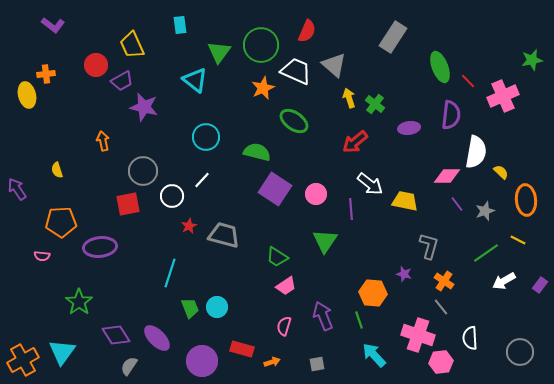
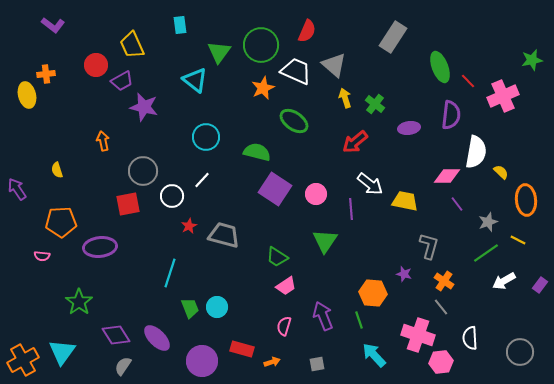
yellow arrow at (349, 98): moved 4 px left
gray star at (485, 211): moved 3 px right, 11 px down
gray semicircle at (129, 366): moved 6 px left
